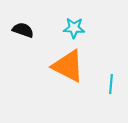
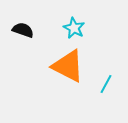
cyan star: rotated 25 degrees clockwise
cyan line: moved 5 px left; rotated 24 degrees clockwise
